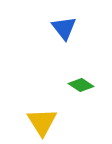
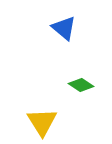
blue triangle: rotated 12 degrees counterclockwise
